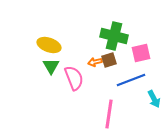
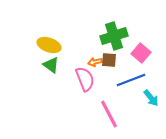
green cross: rotated 32 degrees counterclockwise
pink square: rotated 36 degrees counterclockwise
brown square: rotated 21 degrees clockwise
green triangle: moved 1 px up; rotated 24 degrees counterclockwise
pink semicircle: moved 11 px right, 1 px down
cyan arrow: moved 3 px left, 1 px up; rotated 12 degrees counterclockwise
pink line: rotated 36 degrees counterclockwise
